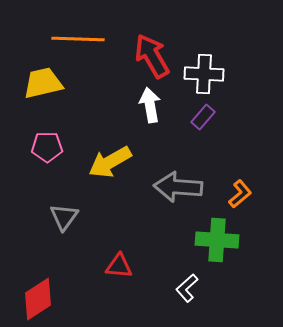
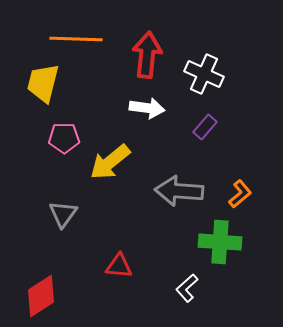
orange line: moved 2 px left
red arrow: moved 5 px left, 1 px up; rotated 36 degrees clockwise
white cross: rotated 21 degrees clockwise
yellow trapezoid: rotated 63 degrees counterclockwise
white arrow: moved 3 px left, 3 px down; rotated 108 degrees clockwise
purple rectangle: moved 2 px right, 10 px down
pink pentagon: moved 17 px right, 9 px up
yellow arrow: rotated 9 degrees counterclockwise
gray arrow: moved 1 px right, 4 px down
gray triangle: moved 1 px left, 3 px up
green cross: moved 3 px right, 2 px down
red diamond: moved 3 px right, 3 px up
